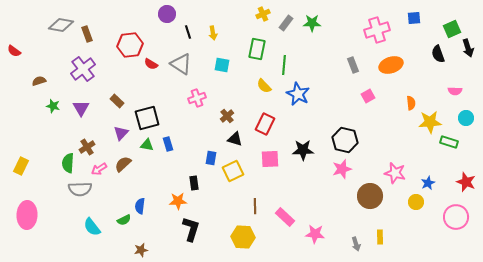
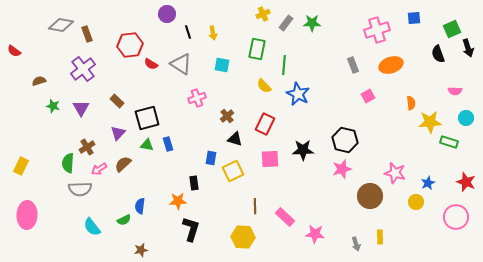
purple triangle at (121, 133): moved 3 px left
